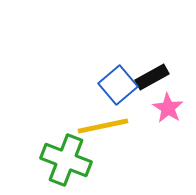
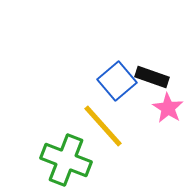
black rectangle: rotated 48 degrees clockwise
blue square: moved 1 px left, 4 px up
yellow line: rotated 60 degrees clockwise
